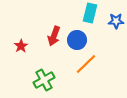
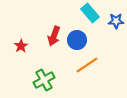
cyan rectangle: rotated 54 degrees counterclockwise
orange line: moved 1 px right, 1 px down; rotated 10 degrees clockwise
